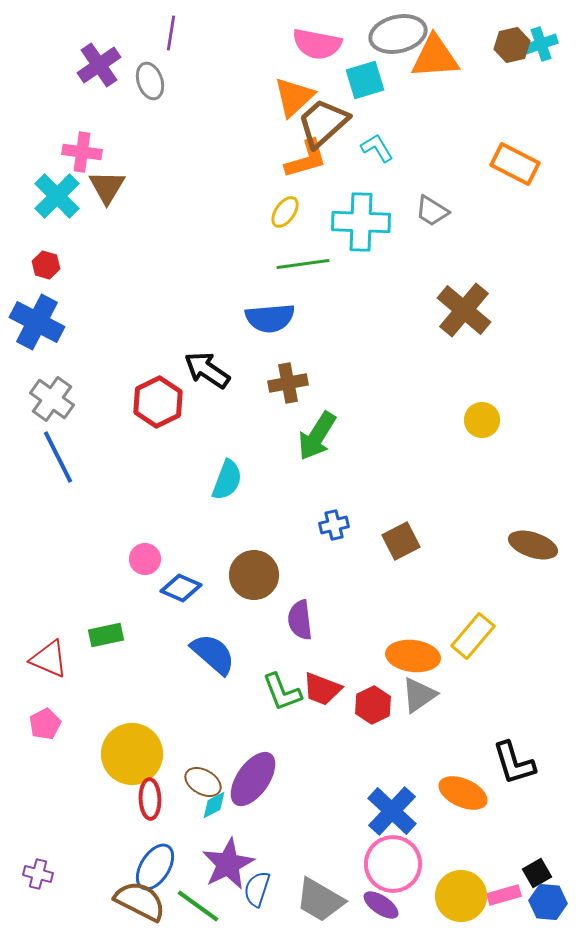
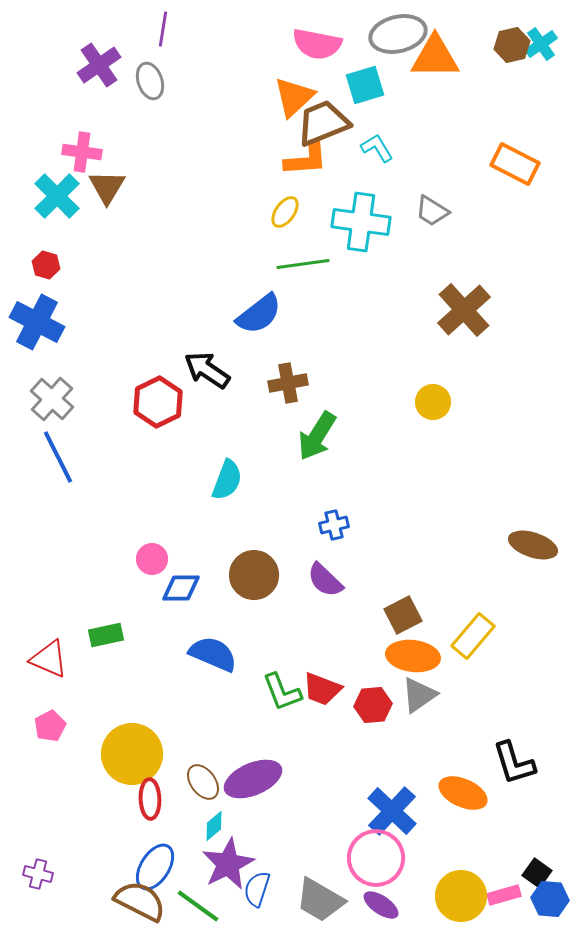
purple line at (171, 33): moved 8 px left, 4 px up
cyan cross at (541, 44): rotated 16 degrees counterclockwise
orange triangle at (435, 57): rotated 4 degrees clockwise
cyan square at (365, 80): moved 5 px down
brown trapezoid at (323, 123): rotated 20 degrees clockwise
orange L-shape at (306, 159): rotated 12 degrees clockwise
cyan cross at (361, 222): rotated 6 degrees clockwise
brown cross at (464, 310): rotated 8 degrees clockwise
blue semicircle at (270, 318): moved 11 px left, 4 px up; rotated 33 degrees counterclockwise
gray cross at (52, 399): rotated 6 degrees clockwise
yellow circle at (482, 420): moved 49 px left, 18 px up
brown square at (401, 541): moved 2 px right, 74 px down
pink circle at (145, 559): moved 7 px right
blue diamond at (181, 588): rotated 24 degrees counterclockwise
purple semicircle at (300, 620): moved 25 px right, 40 px up; rotated 39 degrees counterclockwise
blue semicircle at (213, 654): rotated 18 degrees counterclockwise
red hexagon at (373, 705): rotated 21 degrees clockwise
pink pentagon at (45, 724): moved 5 px right, 2 px down
purple ellipse at (253, 779): rotated 32 degrees clockwise
brown ellipse at (203, 782): rotated 24 degrees clockwise
cyan diamond at (214, 805): moved 21 px down; rotated 12 degrees counterclockwise
pink circle at (393, 864): moved 17 px left, 6 px up
black square at (537, 873): rotated 24 degrees counterclockwise
blue hexagon at (548, 902): moved 2 px right, 3 px up
